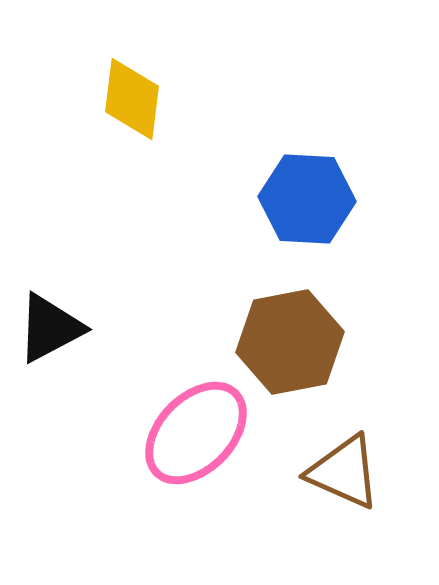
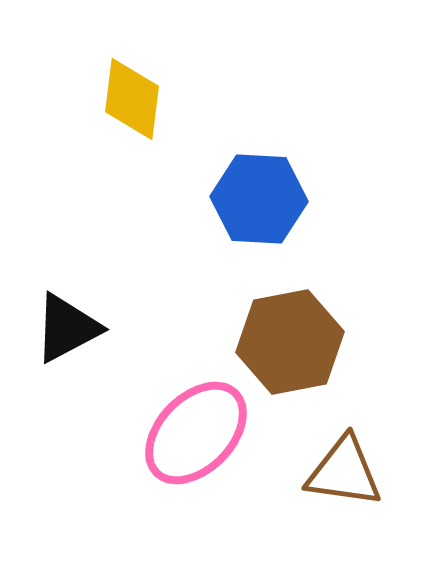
blue hexagon: moved 48 px left
black triangle: moved 17 px right
brown triangle: rotated 16 degrees counterclockwise
